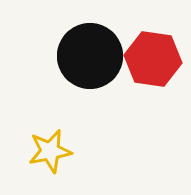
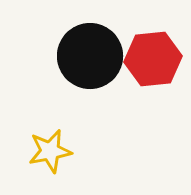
red hexagon: rotated 14 degrees counterclockwise
